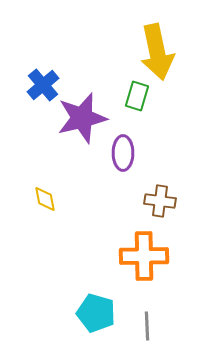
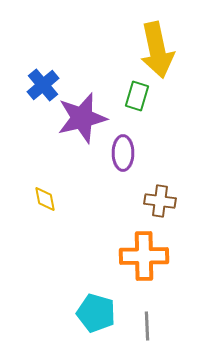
yellow arrow: moved 2 px up
